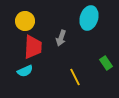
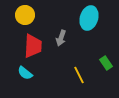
yellow circle: moved 6 px up
red trapezoid: moved 1 px up
cyan semicircle: moved 2 px down; rotated 63 degrees clockwise
yellow line: moved 4 px right, 2 px up
